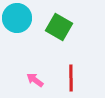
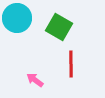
red line: moved 14 px up
